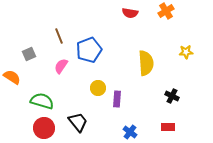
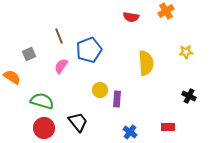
red semicircle: moved 1 px right, 4 px down
yellow circle: moved 2 px right, 2 px down
black cross: moved 17 px right
